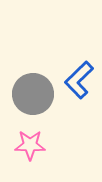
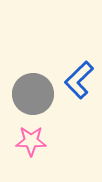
pink star: moved 1 px right, 4 px up
